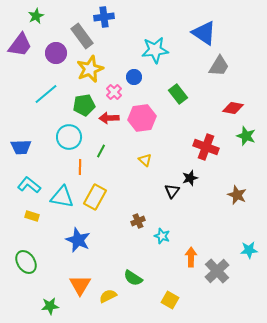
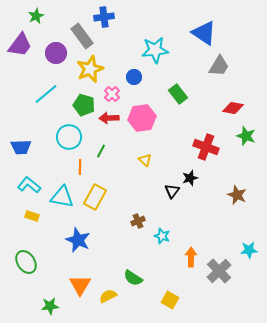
pink cross at (114, 92): moved 2 px left, 2 px down
green pentagon at (84, 105): rotated 25 degrees clockwise
gray cross at (217, 271): moved 2 px right
